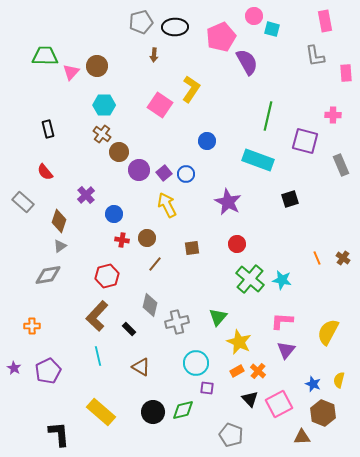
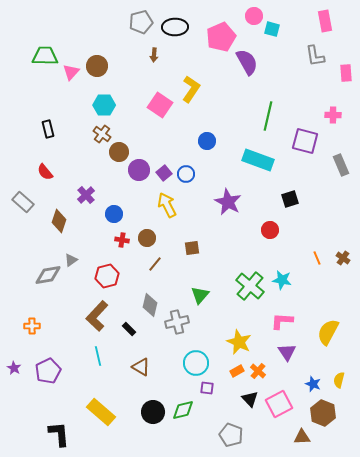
red circle at (237, 244): moved 33 px right, 14 px up
gray triangle at (60, 246): moved 11 px right, 14 px down
green cross at (250, 279): moved 7 px down
green triangle at (218, 317): moved 18 px left, 22 px up
purple triangle at (286, 350): moved 1 px right, 2 px down; rotated 12 degrees counterclockwise
